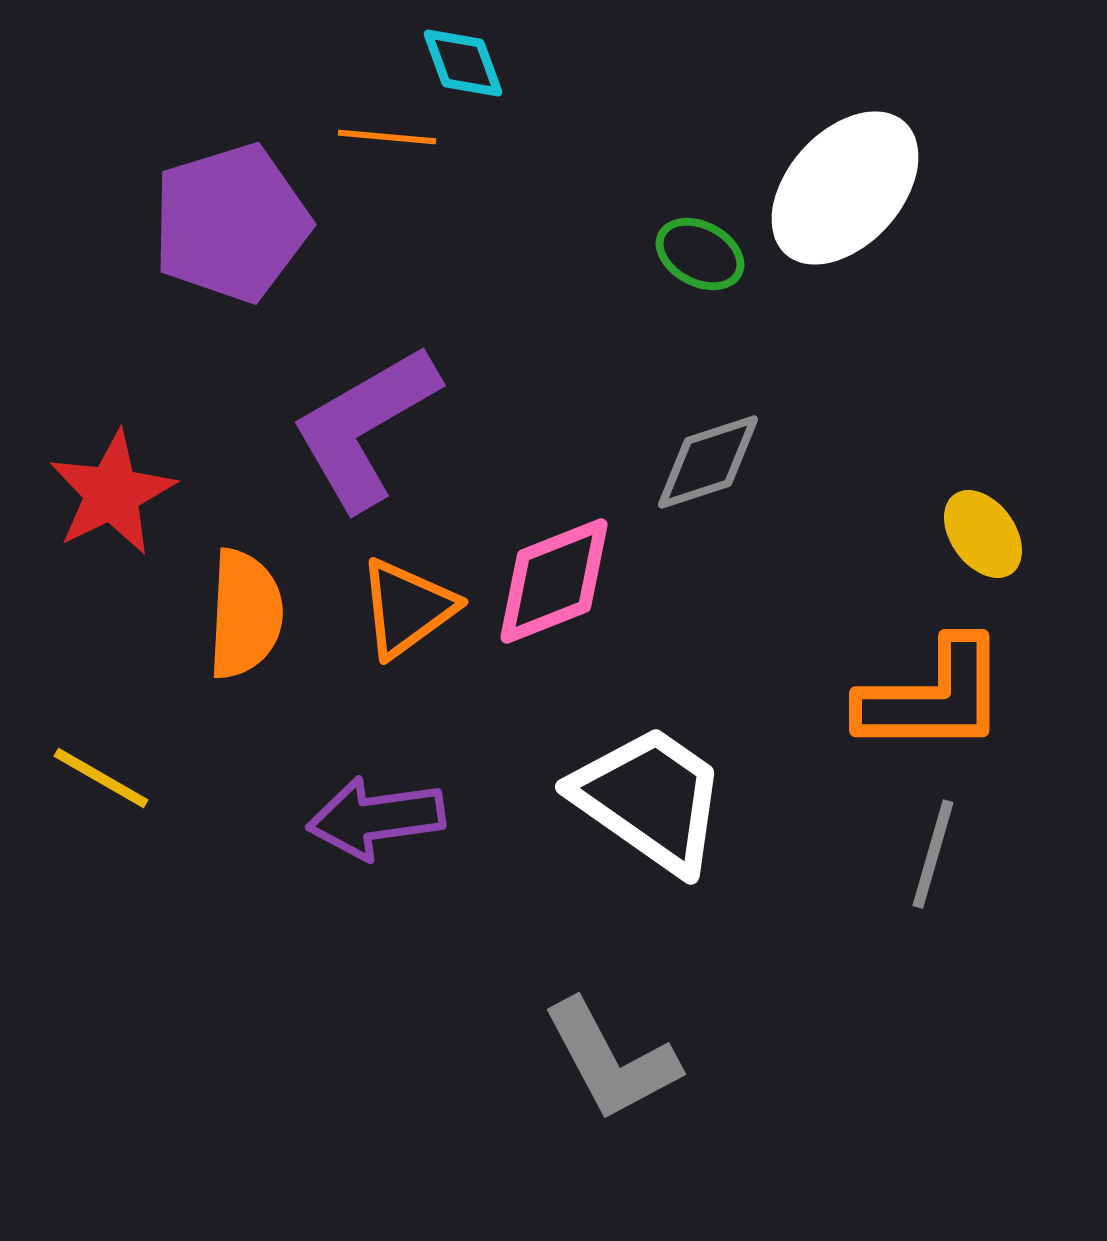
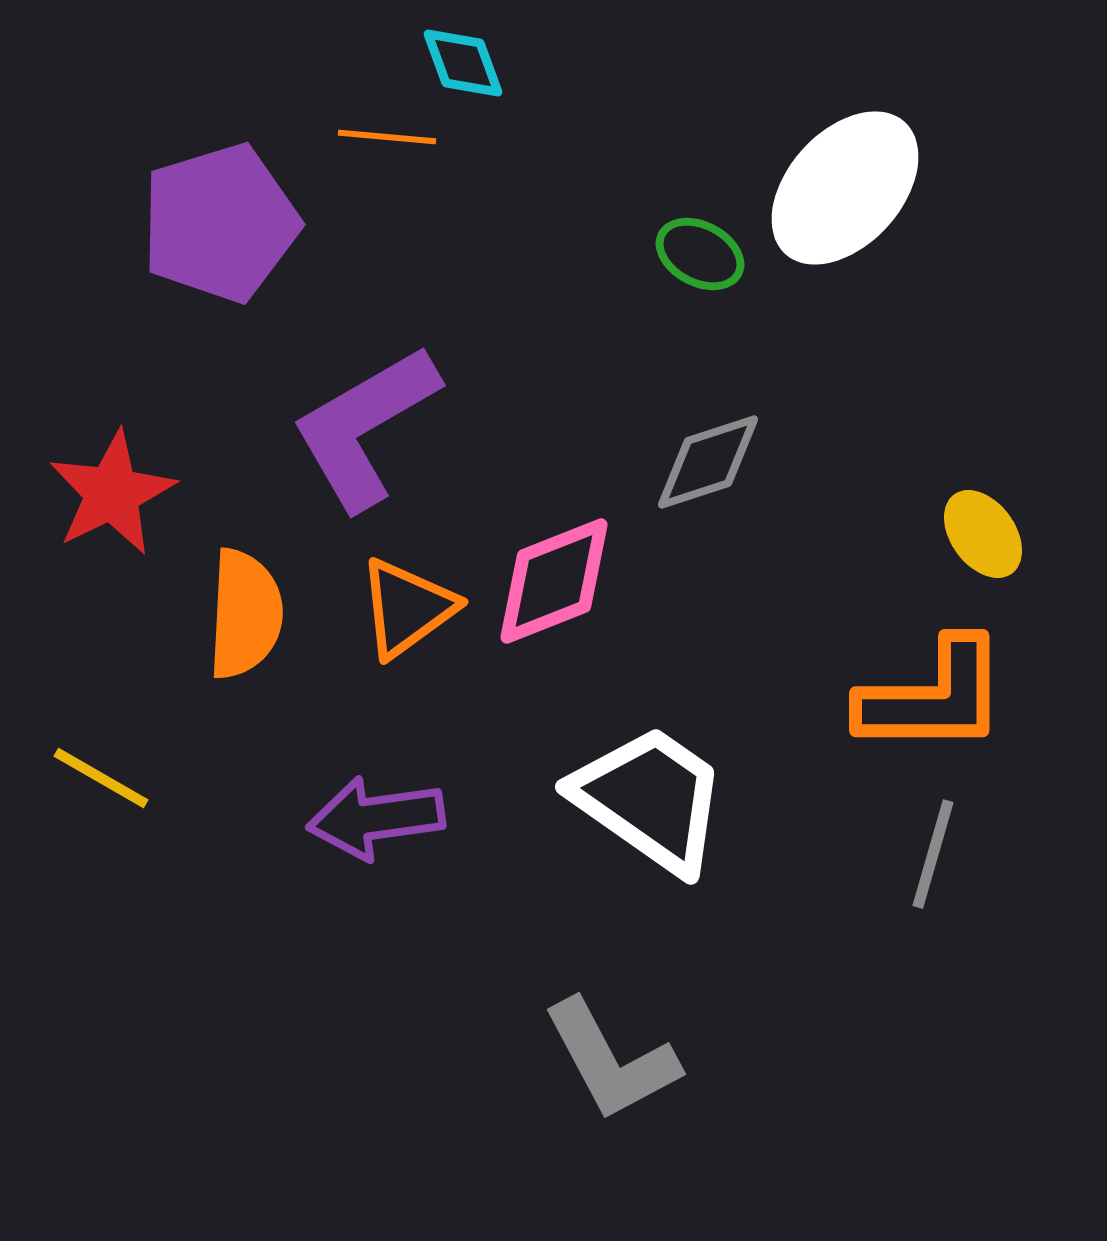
purple pentagon: moved 11 px left
